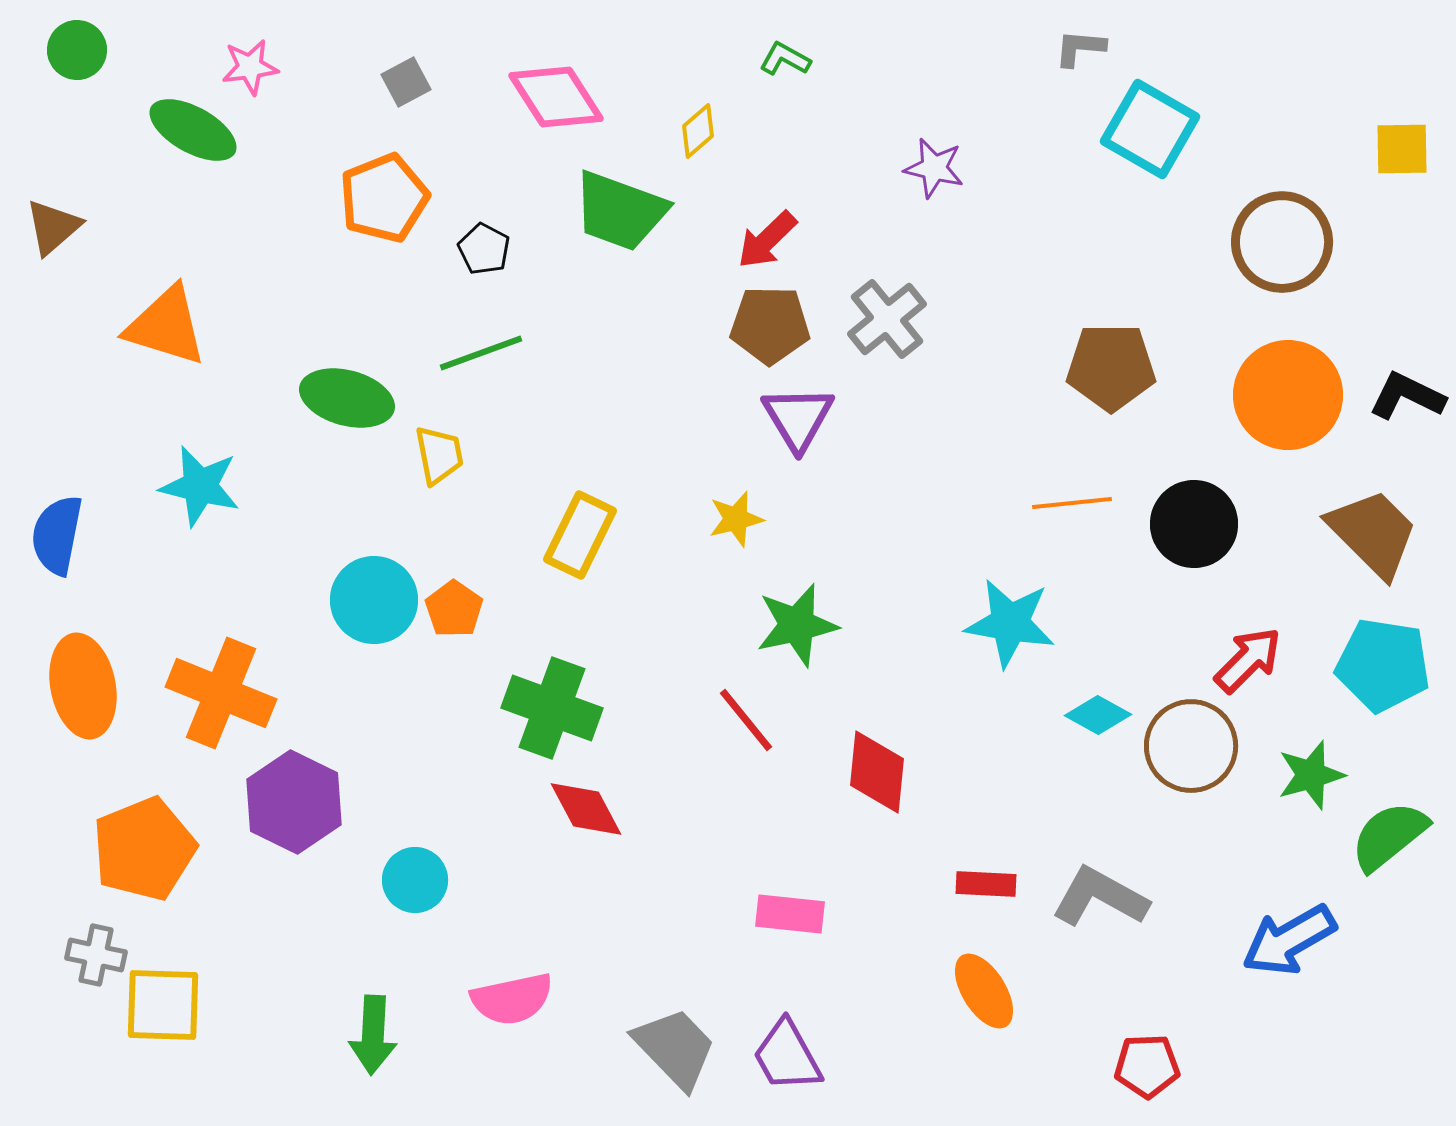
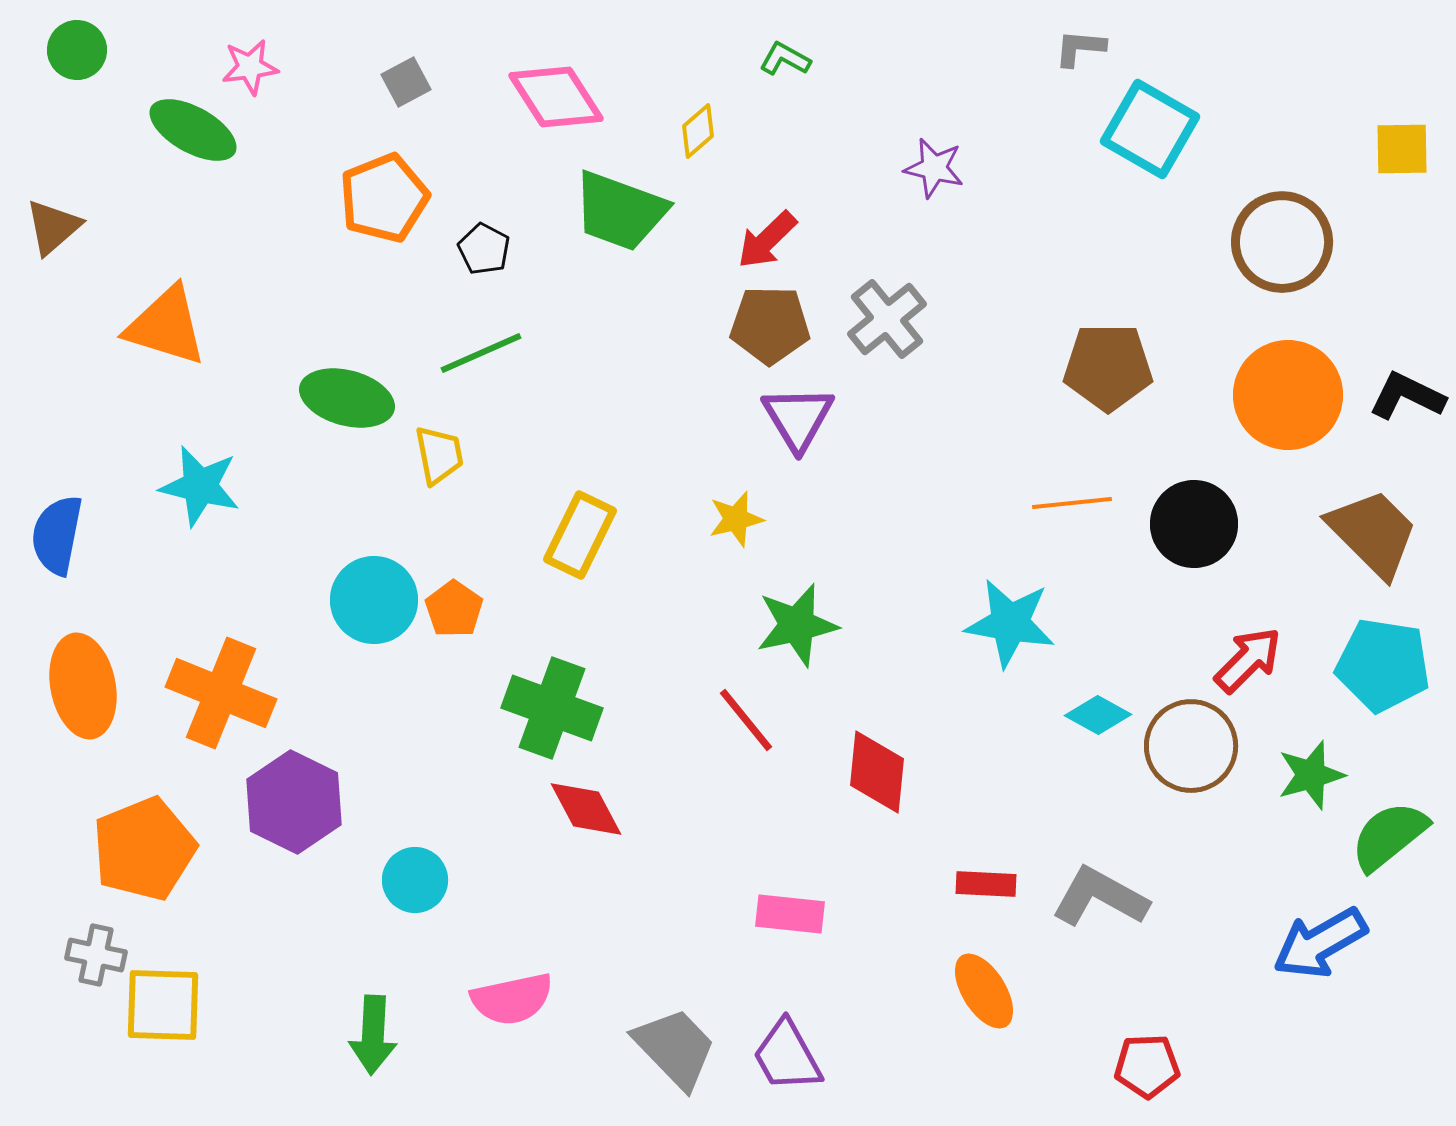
green line at (481, 353): rotated 4 degrees counterclockwise
brown pentagon at (1111, 367): moved 3 px left
blue arrow at (1289, 940): moved 31 px right, 3 px down
